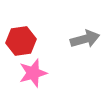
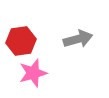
gray arrow: moved 7 px left
